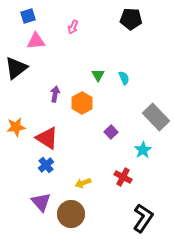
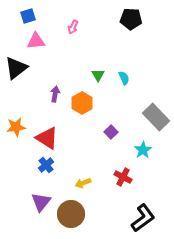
purple triangle: rotated 20 degrees clockwise
black L-shape: rotated 20 degrees clockwise
